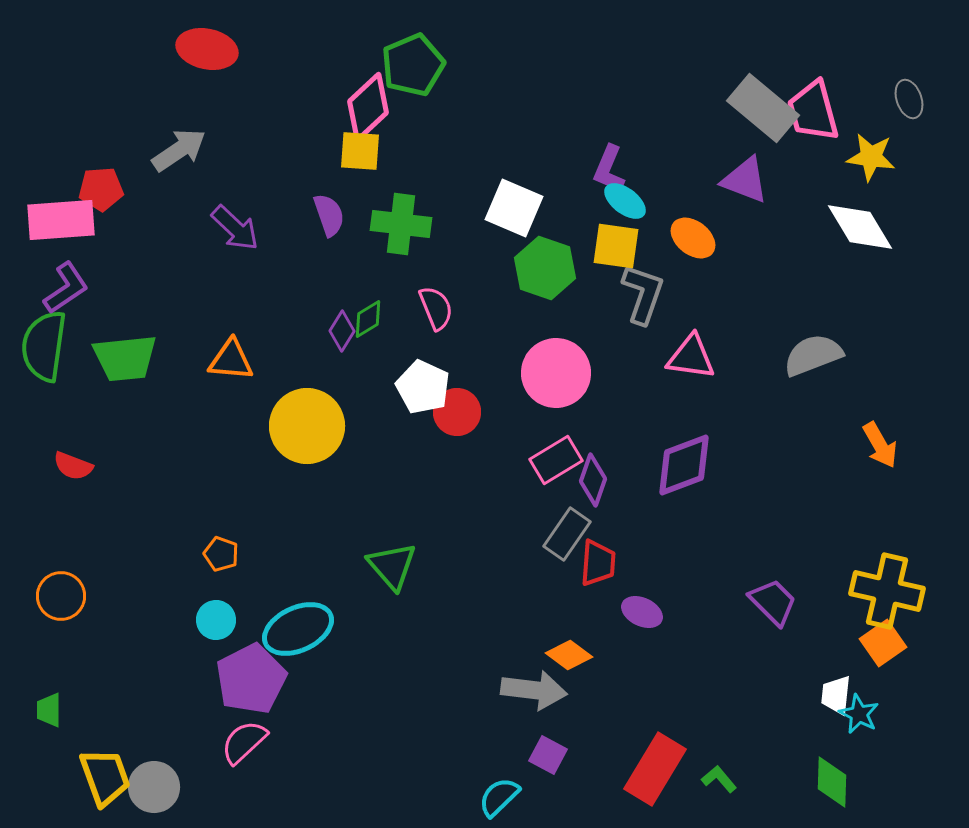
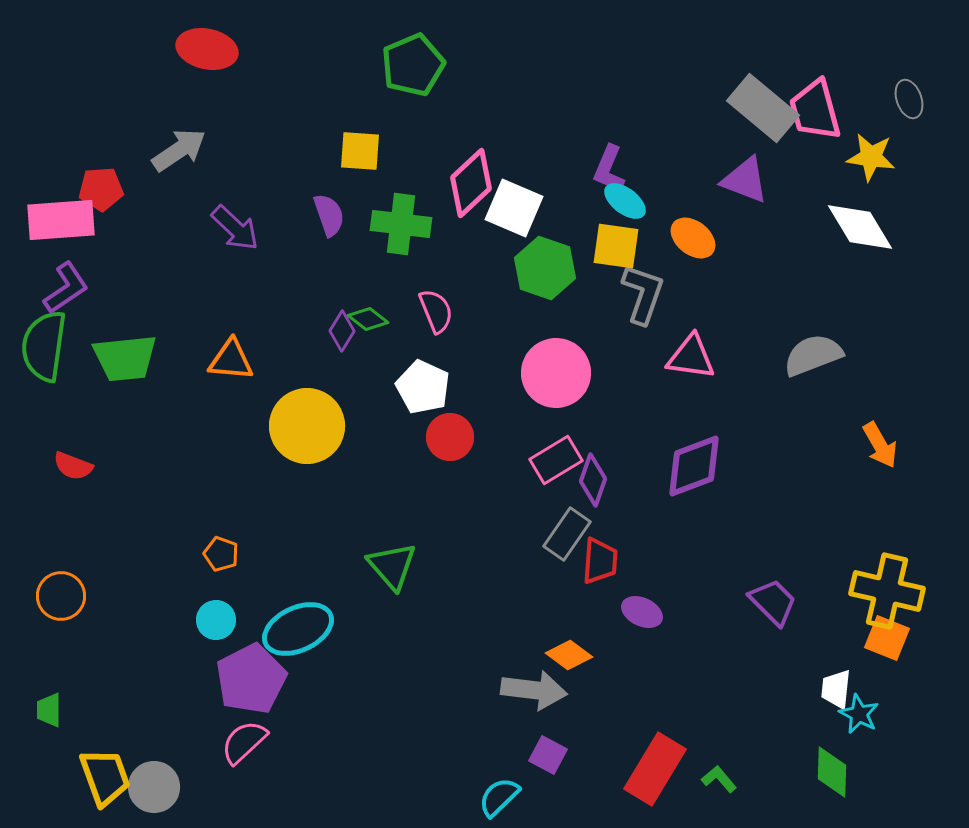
pink diamond at (368, 107): moved 103 px right, 76 px down
pink trapezoid at (813, 111): moved 2 px right, 1 px up
pink semicircle at (436, 308): moved 3 px down
green diamond at (368, 319): rotated 69 degrees clockwise
red circle at (457, 412): moved 7 px left, 25 px down
purple diamond at (684, 465): moved 10 px right, 1 px down
red trapezoid at (598, 563): moved 2 px right, 2 px up
orange square at (883, 643): moved 4 px right, 5 px up; rotated 33 degrees counterclockwise
white trapezoid at (836, 695): moved 6 px up
green diamond at (832, 782): moved 10 px up
